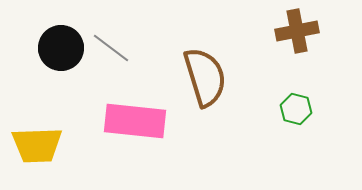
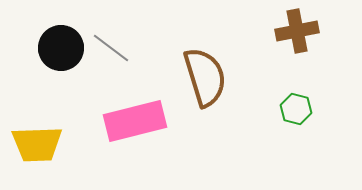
pink rectangle: rotated 20 degrees counterclockwise
yellow trapezoid: moved 1 px up
